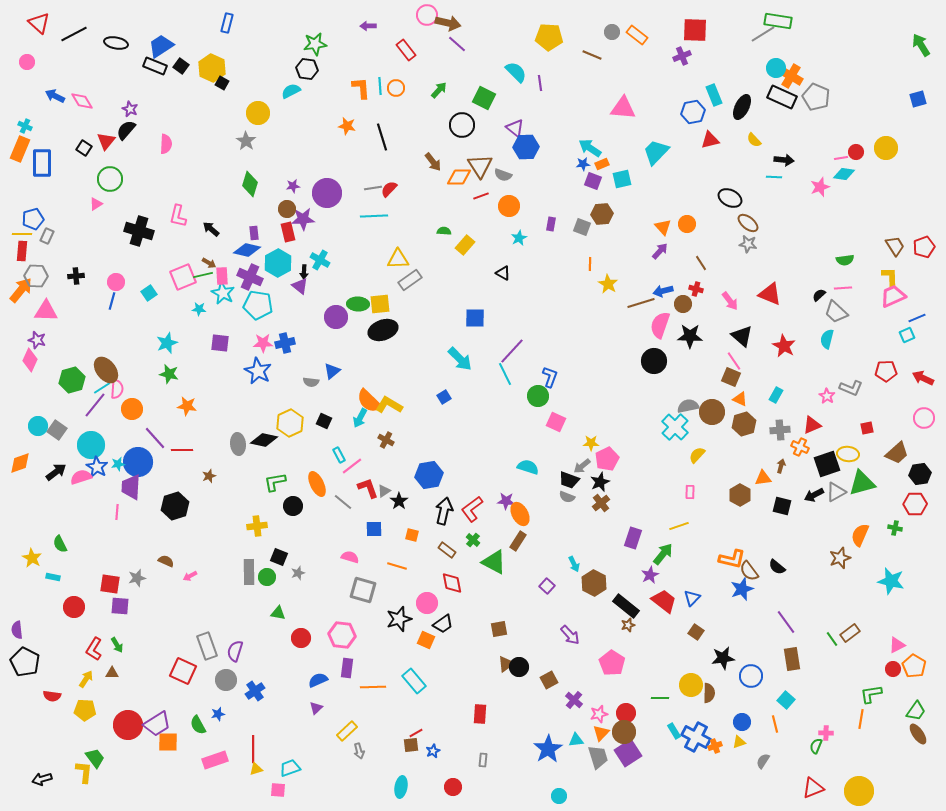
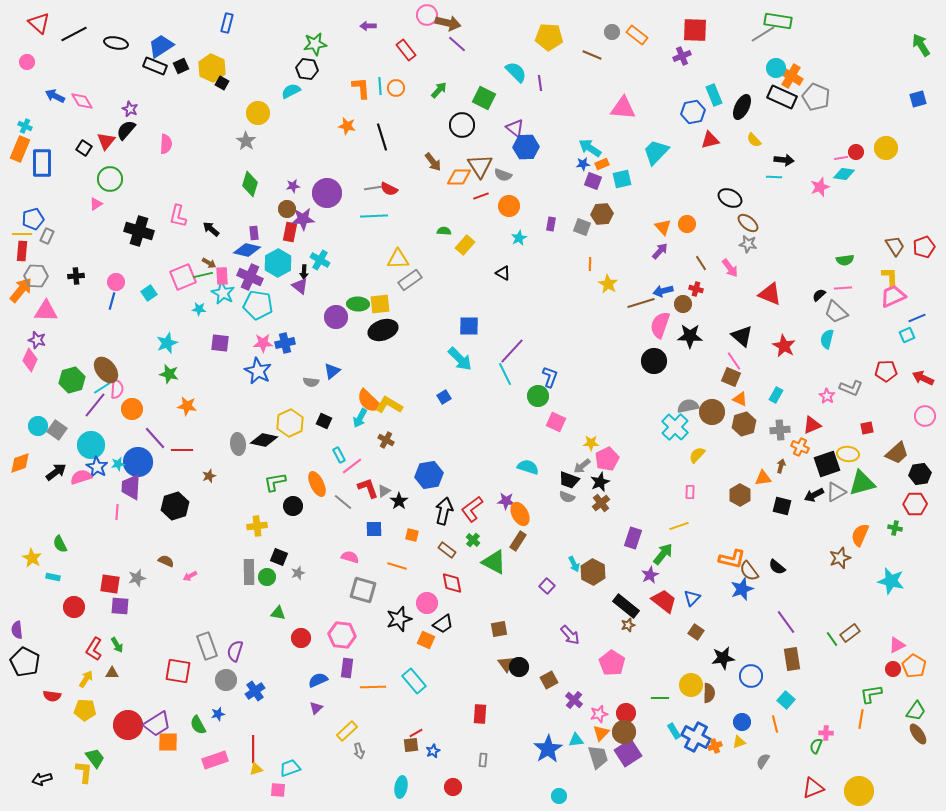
black square at (181, 66): rotated 28 degrees clockwise
red semicircle at (389, 189): rotated 108 degrees counterclockwise
red rectangle at (288, 232): moved 2 px right; rotated 24 degrees clockwise
pink arrow at (730, 301): moved 33 px up
blue square at (475, 318): moved 6 px left, 8 px down
pink circle at (924, 418): moved 1 px right, 2 px up
brown hexagon at (594, 583): moved 1 px left, 11 px up
brown triangle at (506, 664): rotated 30 degrees counterclockwise
red square at (183, 671): moved 5 px left; rotated 16 degrees counterclockwise
